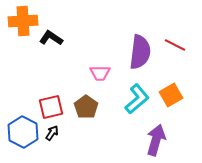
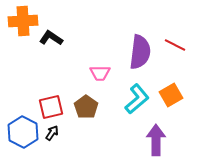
purple arrow: rotated 16 degrees counterclockwise
